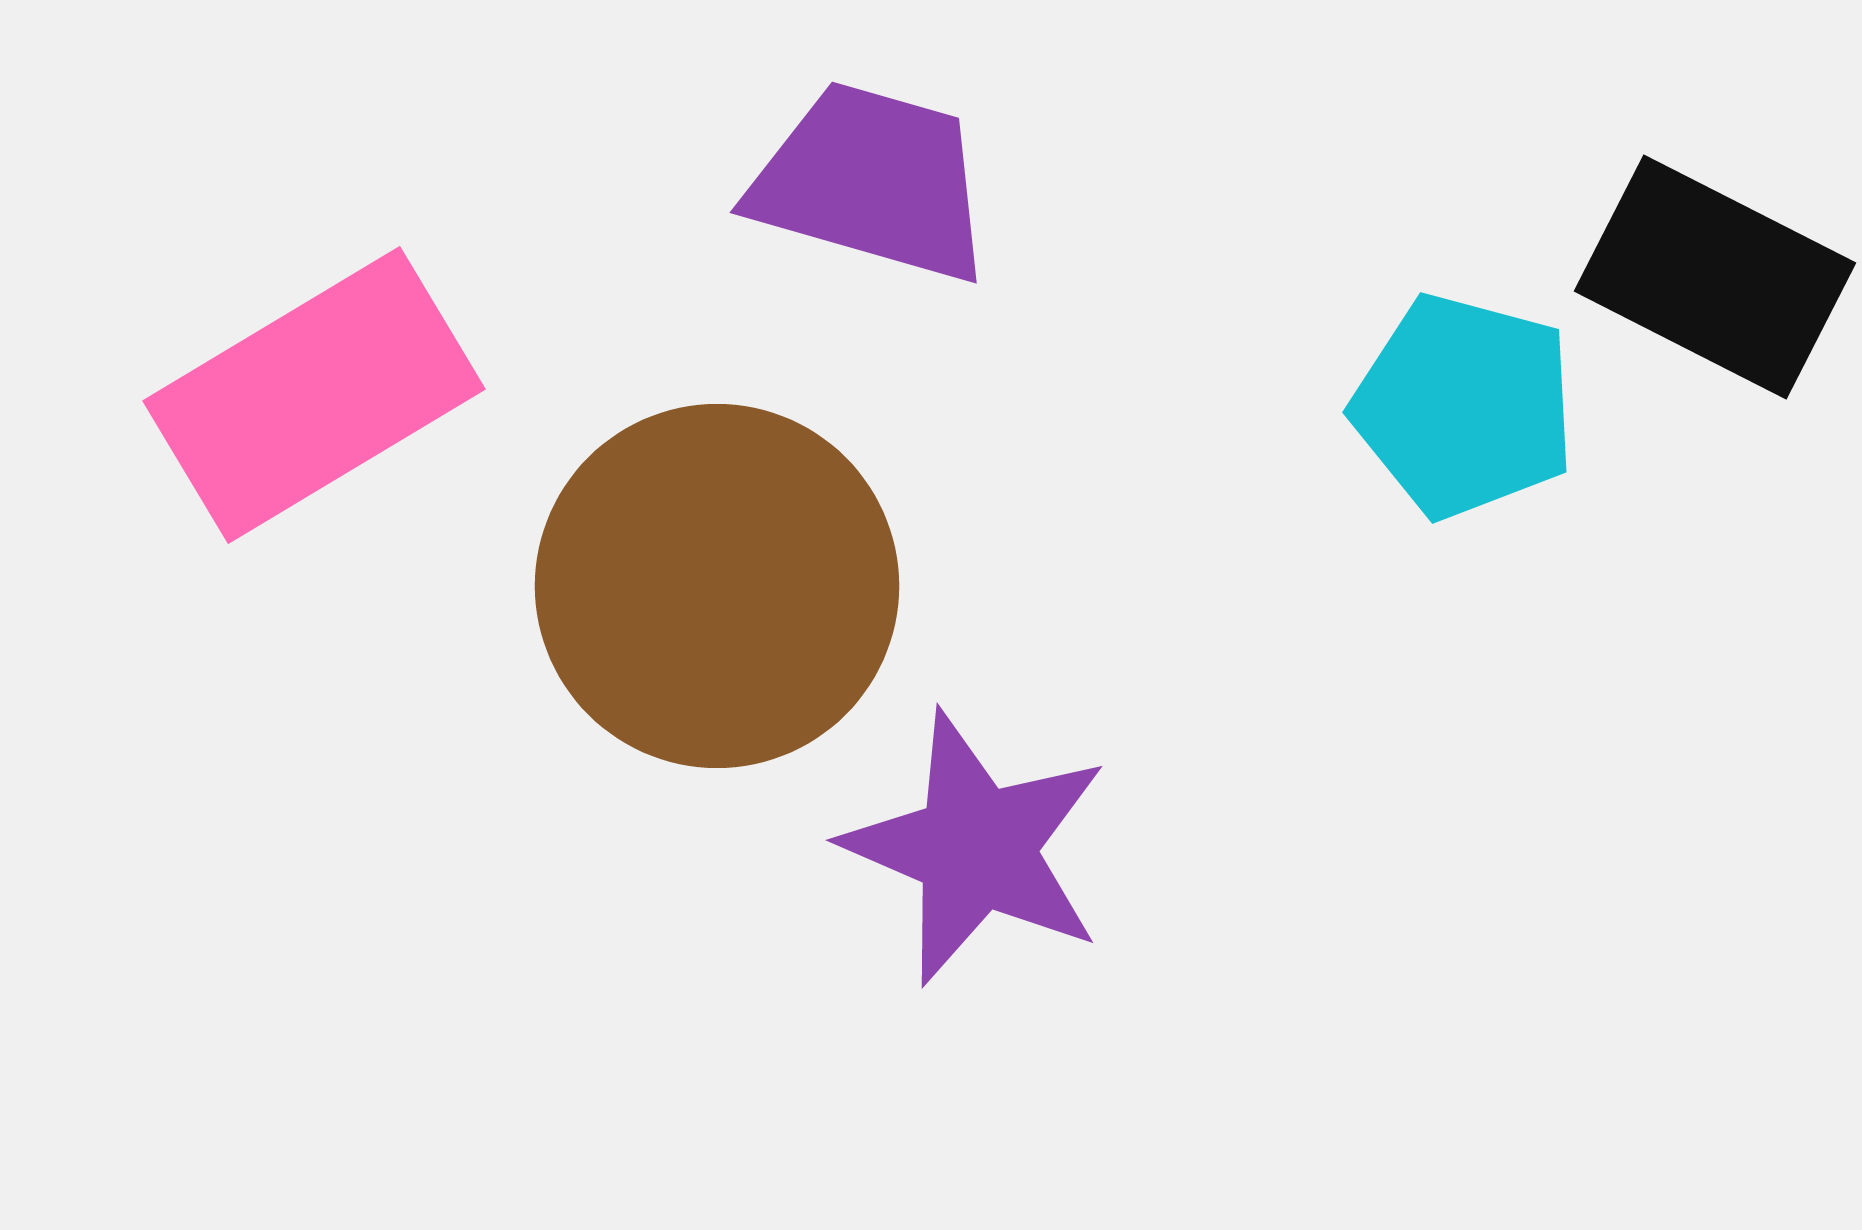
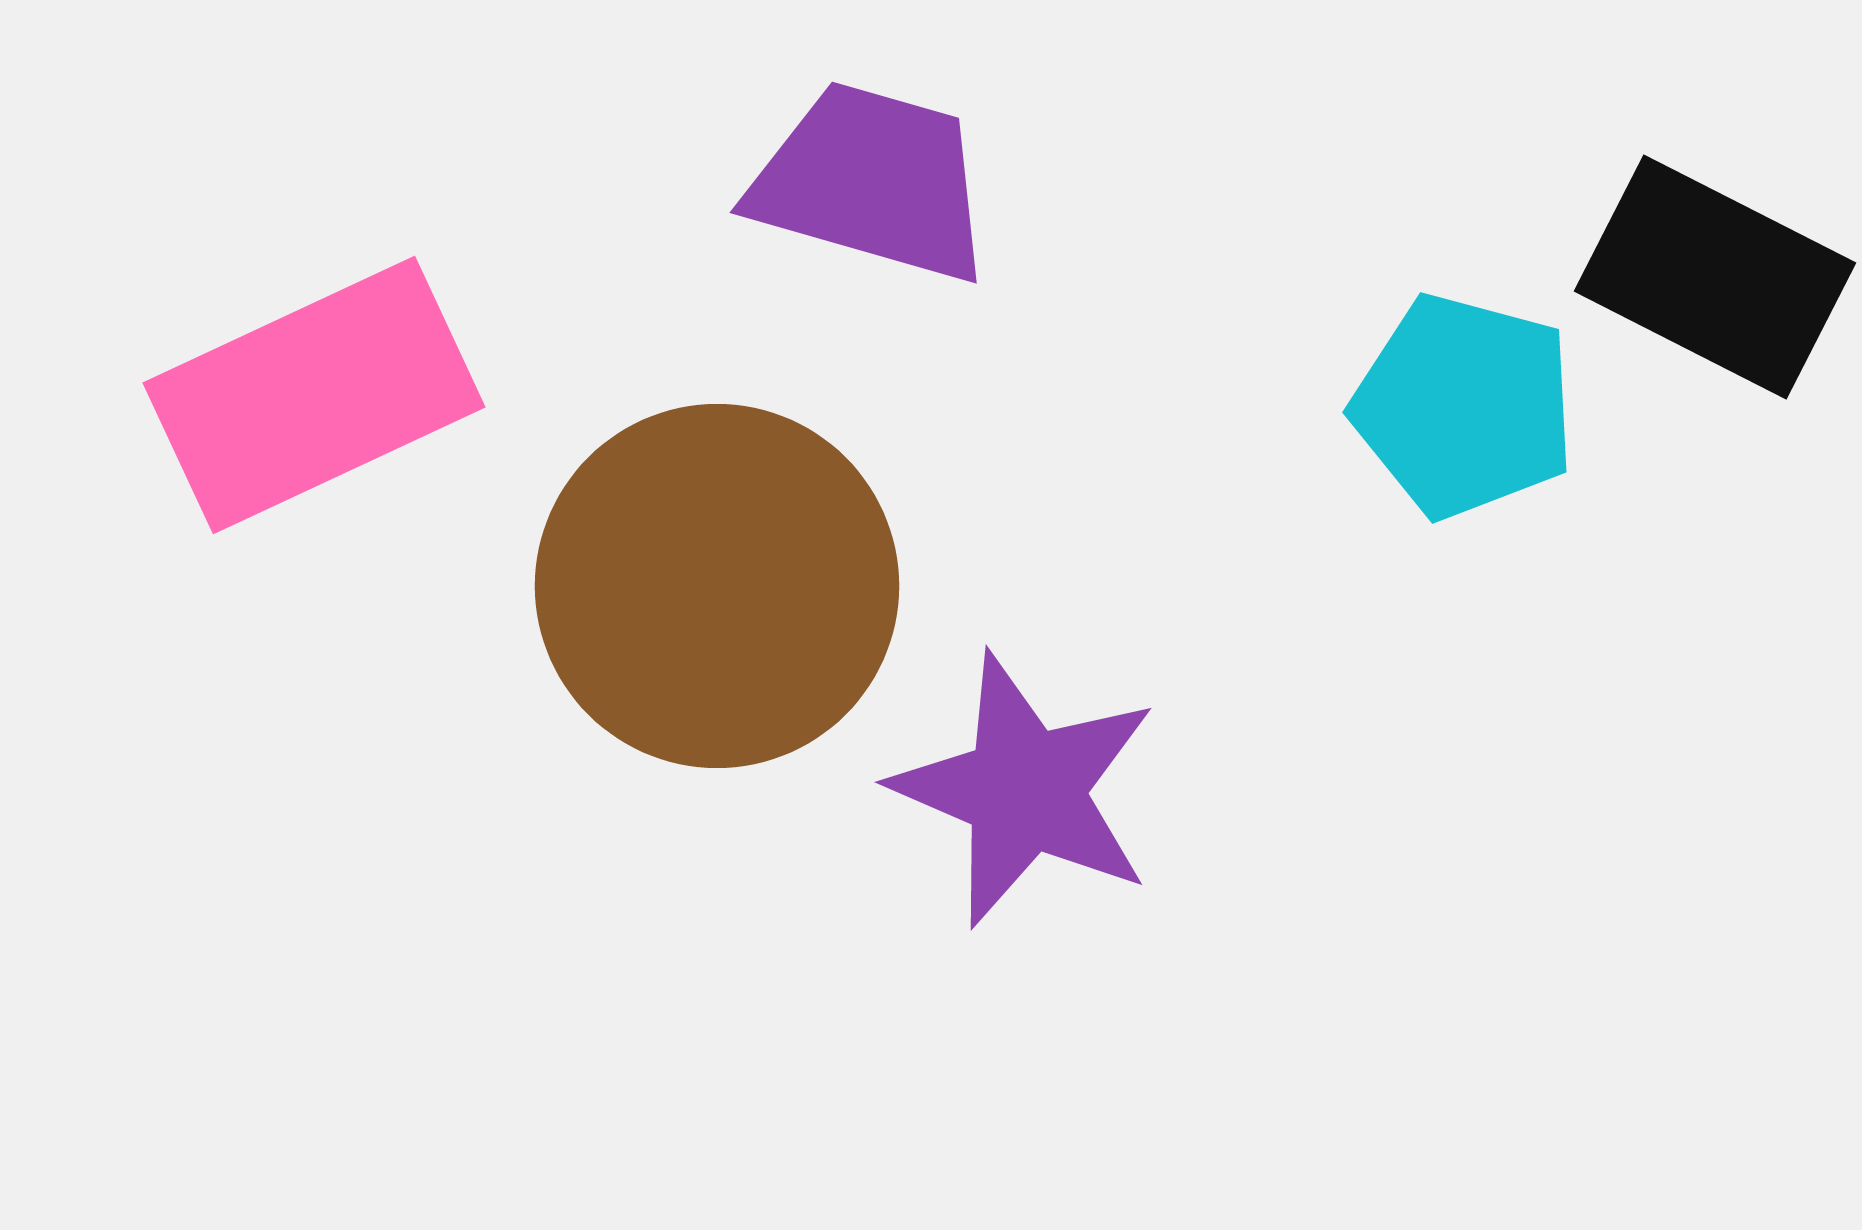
pink rectangle: rotated 6 degrees clockwise
purple star: moved 49 px right, 58 px up
